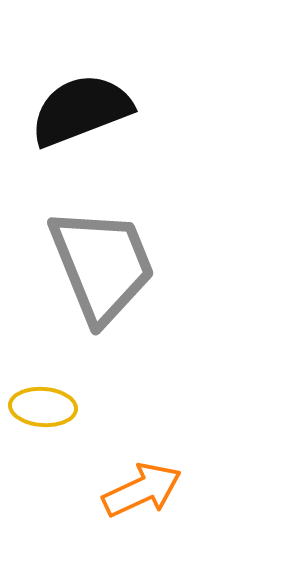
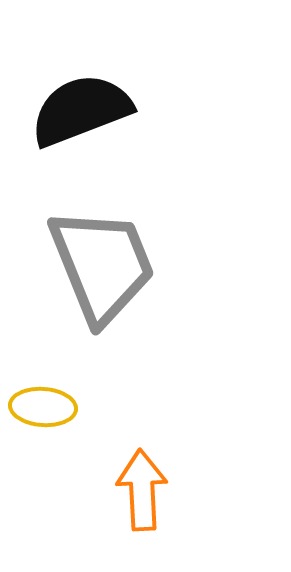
orange arrow: rotated 68 degrees counterclockwise
